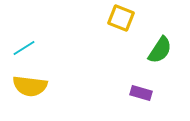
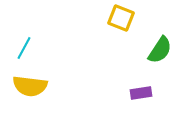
cyan line: rotated 30 degrees counterclockwise
purple rectangle: rotated 25 degrees counterclockwise
